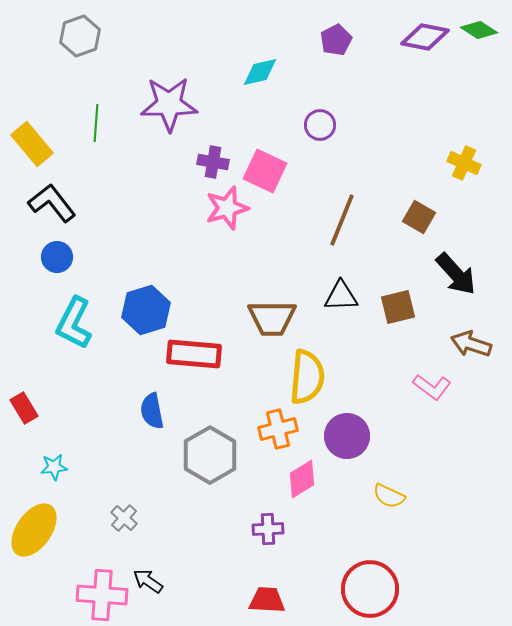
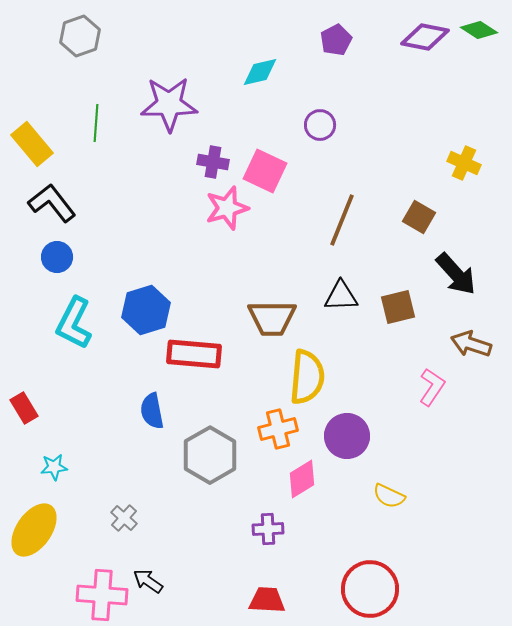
pink L-shape at (432, 387): rotated 93 degrees counterclockwise
